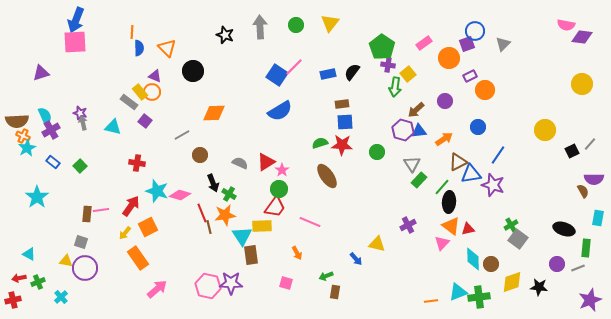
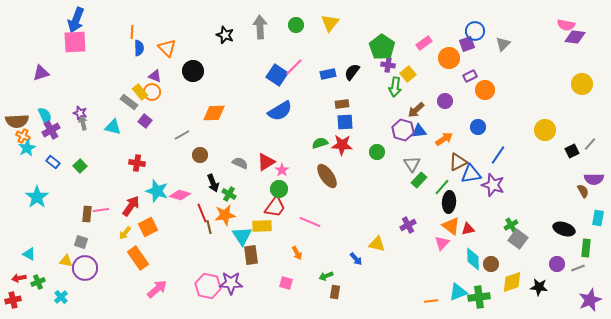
purple diamond at (582, 37): moved 7 px left
